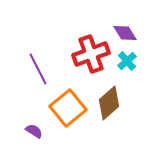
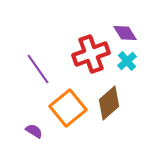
purple line: rotated 8 degrees counterclockwise
